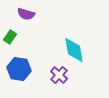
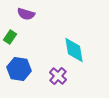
purple cross: moved 1 px left, 1 px down
